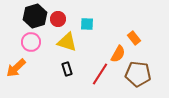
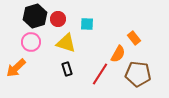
yellow triangle: moved 1 px left, 1 px down
